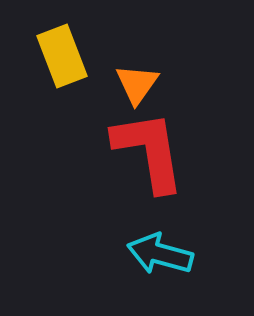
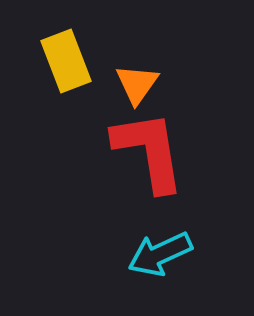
yellow rectangle: moved 4 px right, 5 px down
cyan arrow: rotated 40 degrees counterclockwise
